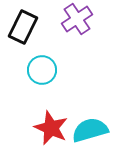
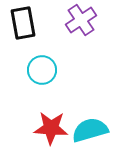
purple cross: moved 4 px right, 1 px down
black rectangle: moved 4 px up; rotated 36 degrees counterclockwise
red star: rotated 20 degrees counterclockwise
